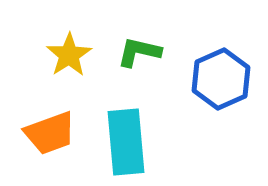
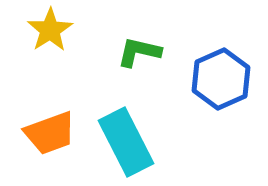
yellow star: moved 19 px left, 25 px up
cyan rectangle: rotated 22 degrees counterclockwise
